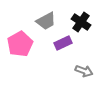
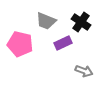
gray trapezoid: rotated 50 degrees clockwise
pink pentagon: rotated 30 degrees counterclockwise
